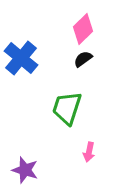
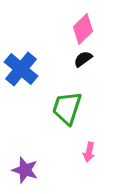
blue cross: moved 11 px down
